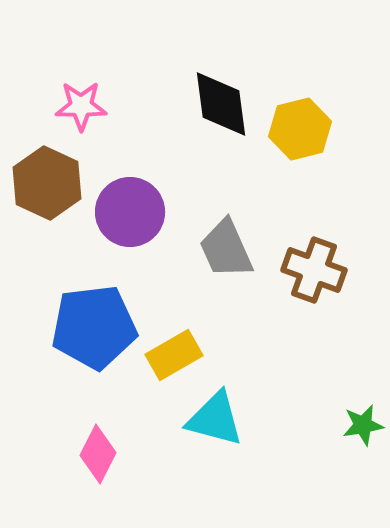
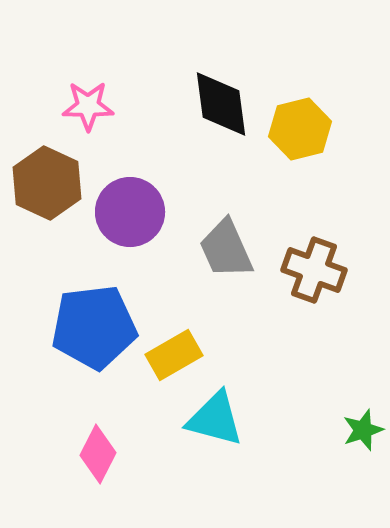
pink star: moved 7 px right
green star: moved 5 px down; rotated 9 degrees counterclockwise
